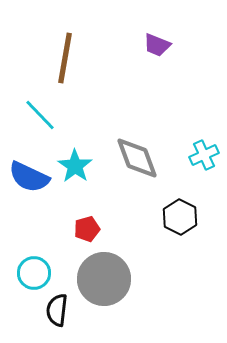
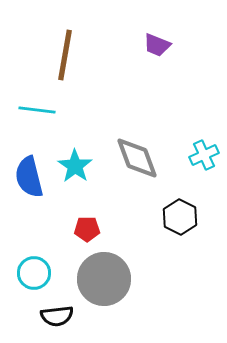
brown line: moved 3 px up
cyan line: moved 3 px left, 5 px up; rotated 39 degrees counterclockwise
blue semicircle: rotated 51 degrees clockwise
red pentagon: rotated 15 degrees clockwise
black semicircle: moved 6 px down; rotated 104 degrees counterclockwise
